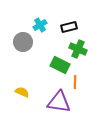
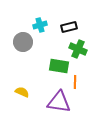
cyan cross: rotated 16 degrees clockwise
green rectangle: moved 1 px left, 1 px down; rotated 18 degrees counterclockwise
